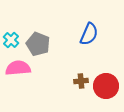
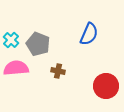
pink semicircle: moved 2 px left
brown cross: moved 23 px left, 10 px up; rotated 16 degrees clockwise
